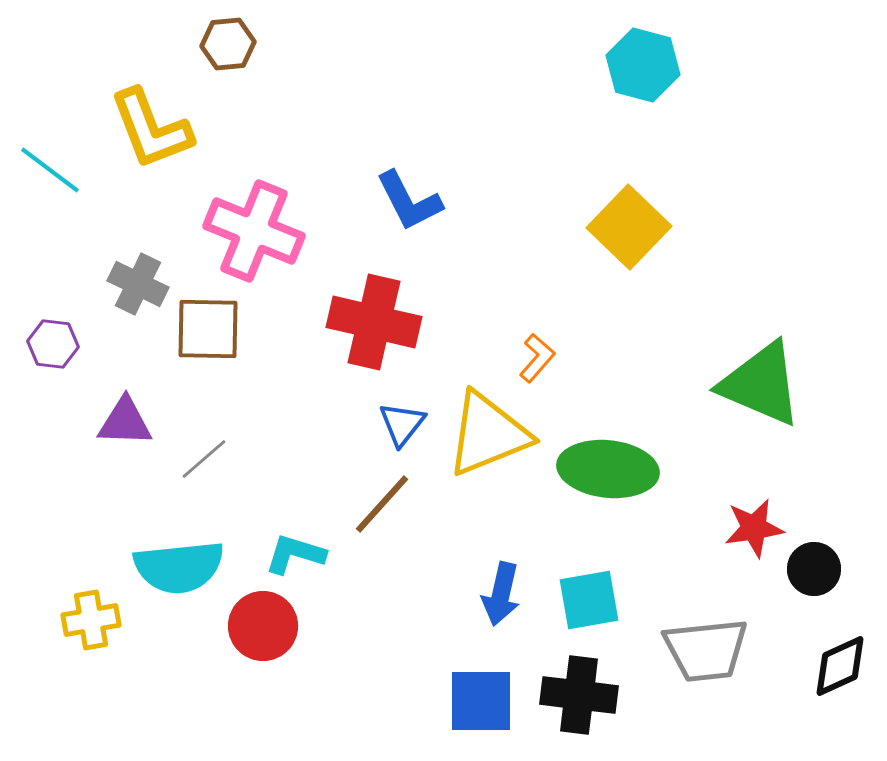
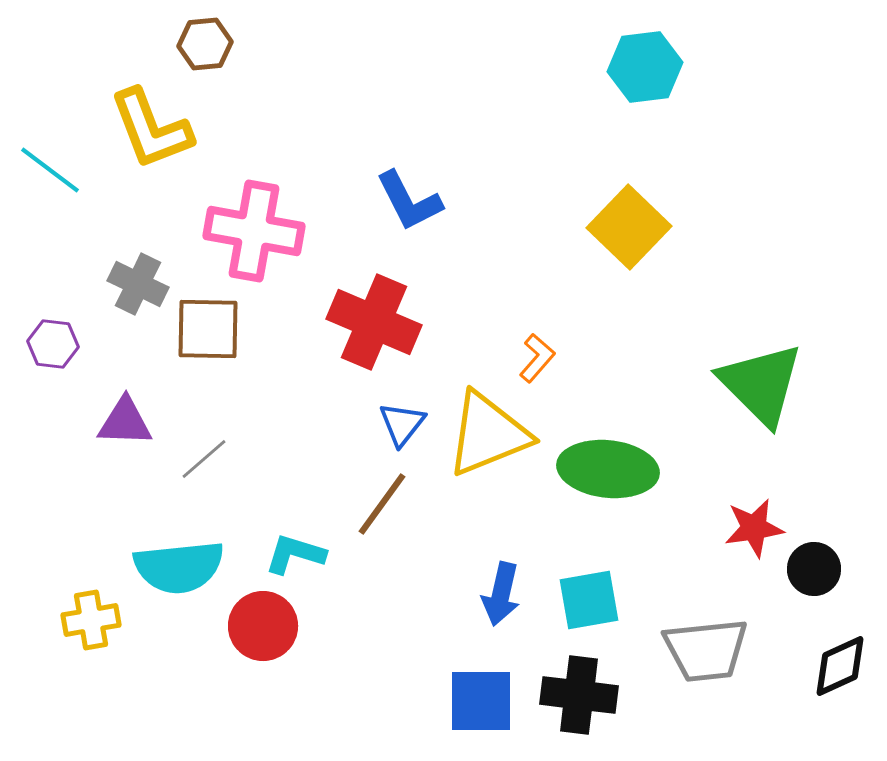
brown hexagon: moved 23 px left
cyan hexagon: moved 2 px right, 2 px down; rotated 22 degrees counterclockwise
pink cross: rotated 12 degrees counterclockwise
red cross: rotated 10 degrees clockwise
green triangle: rotated 22 degrees clockwise
brown line: rotated 6 degrees counterclockwise
